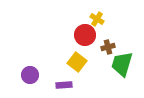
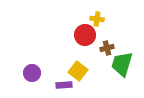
yellow cross: rotated 24 degrees counterclockwise
brown cross: moved 1 px left, 1 px down
yellow square: moved 1 px right, 9 px down
purple circle: moved 2 px right, 2 px up
